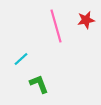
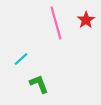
red star: rotated 24 degrees counterclockwise
pink line: moved 3 px up
